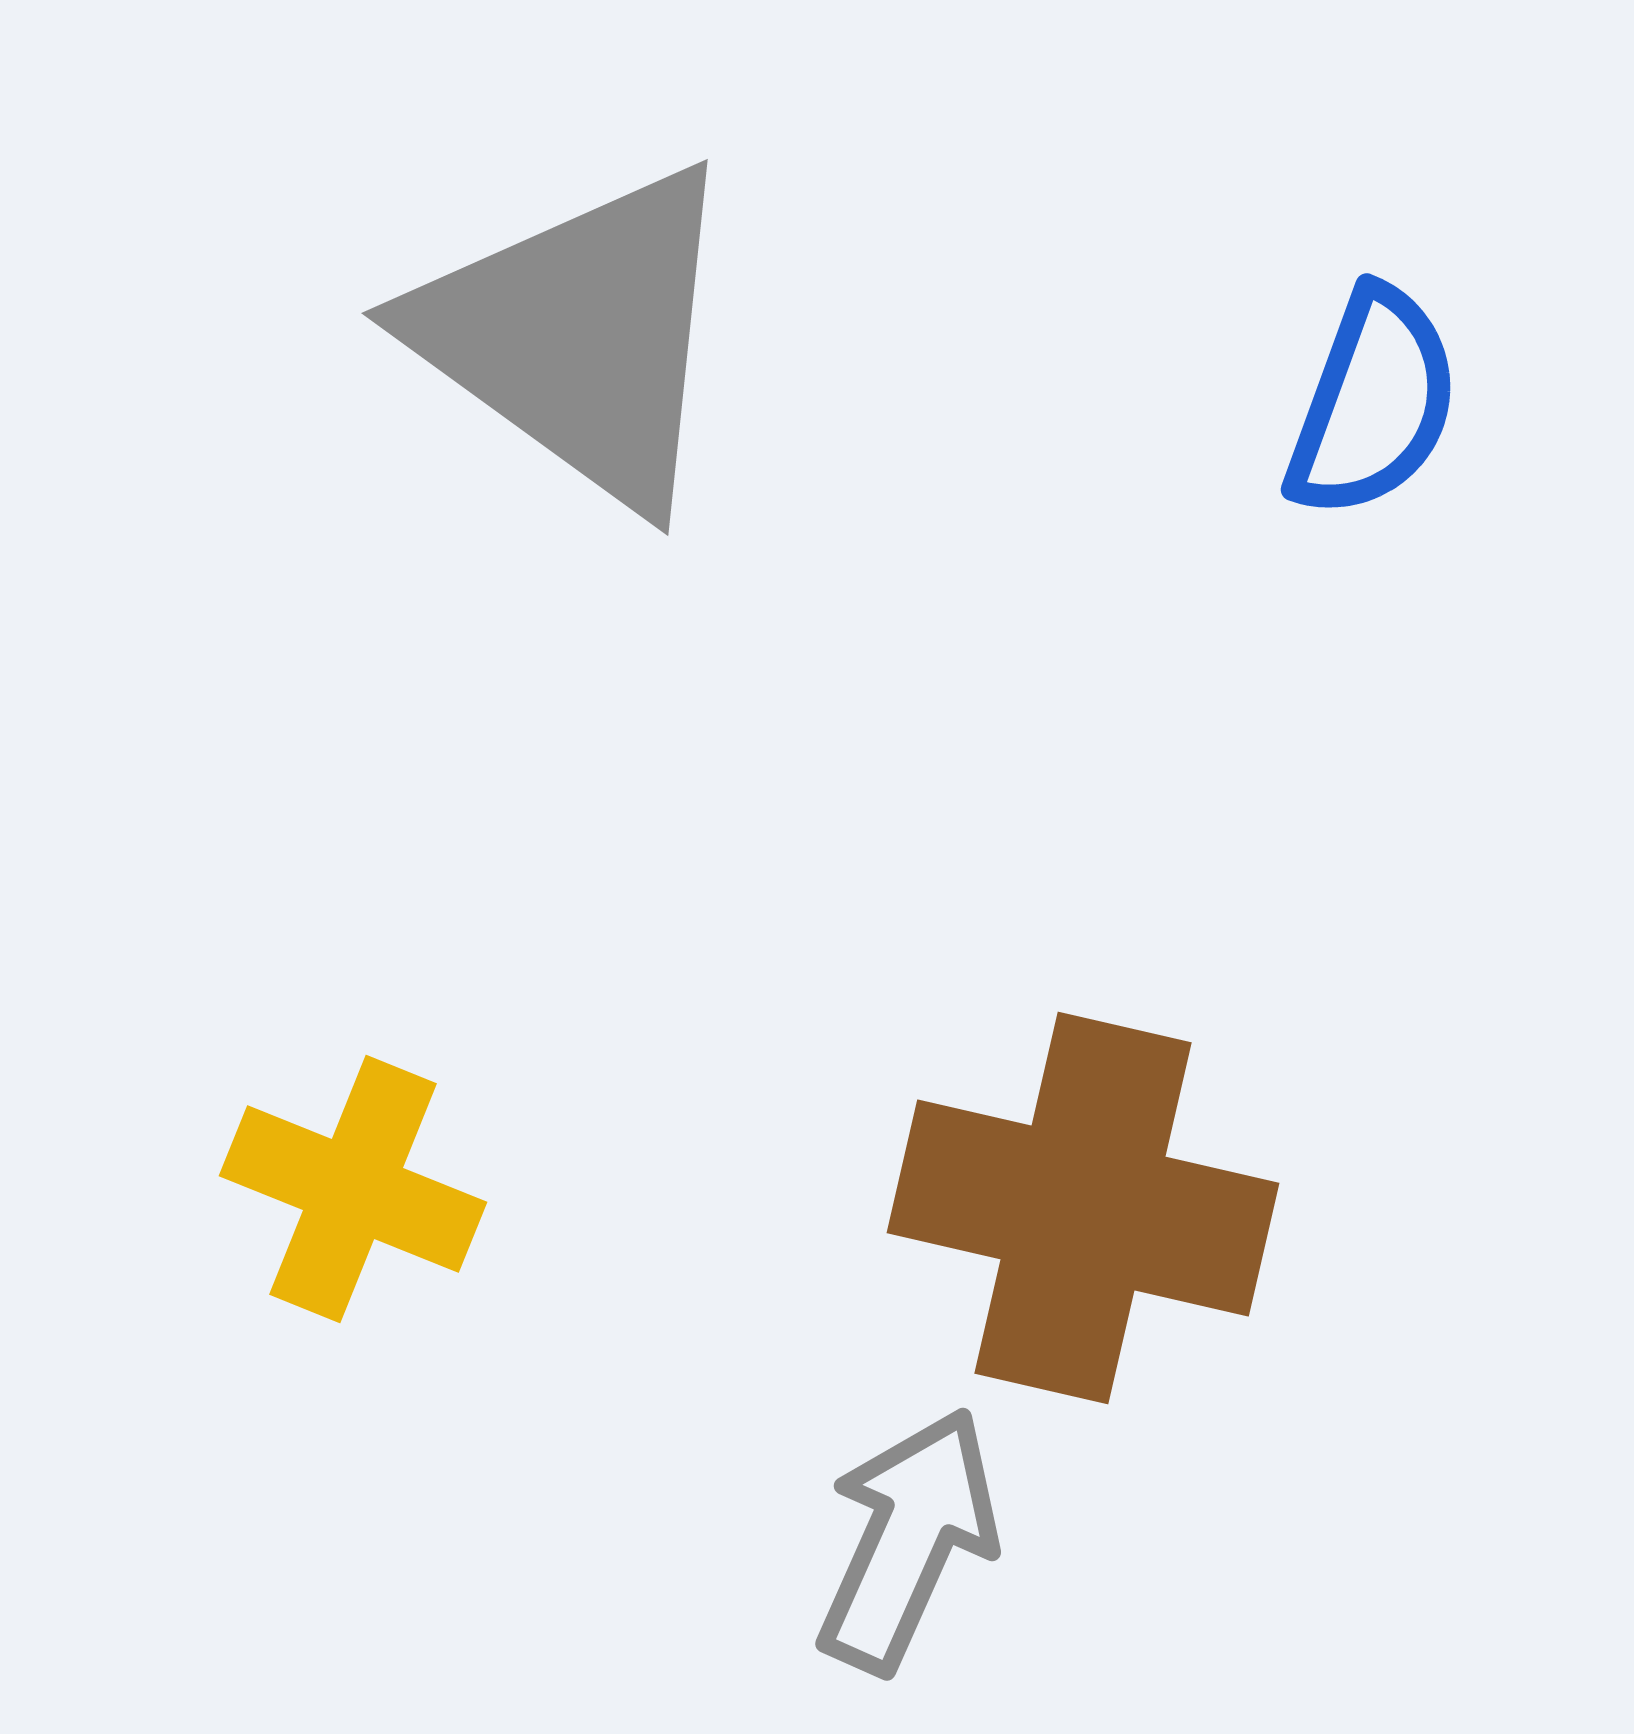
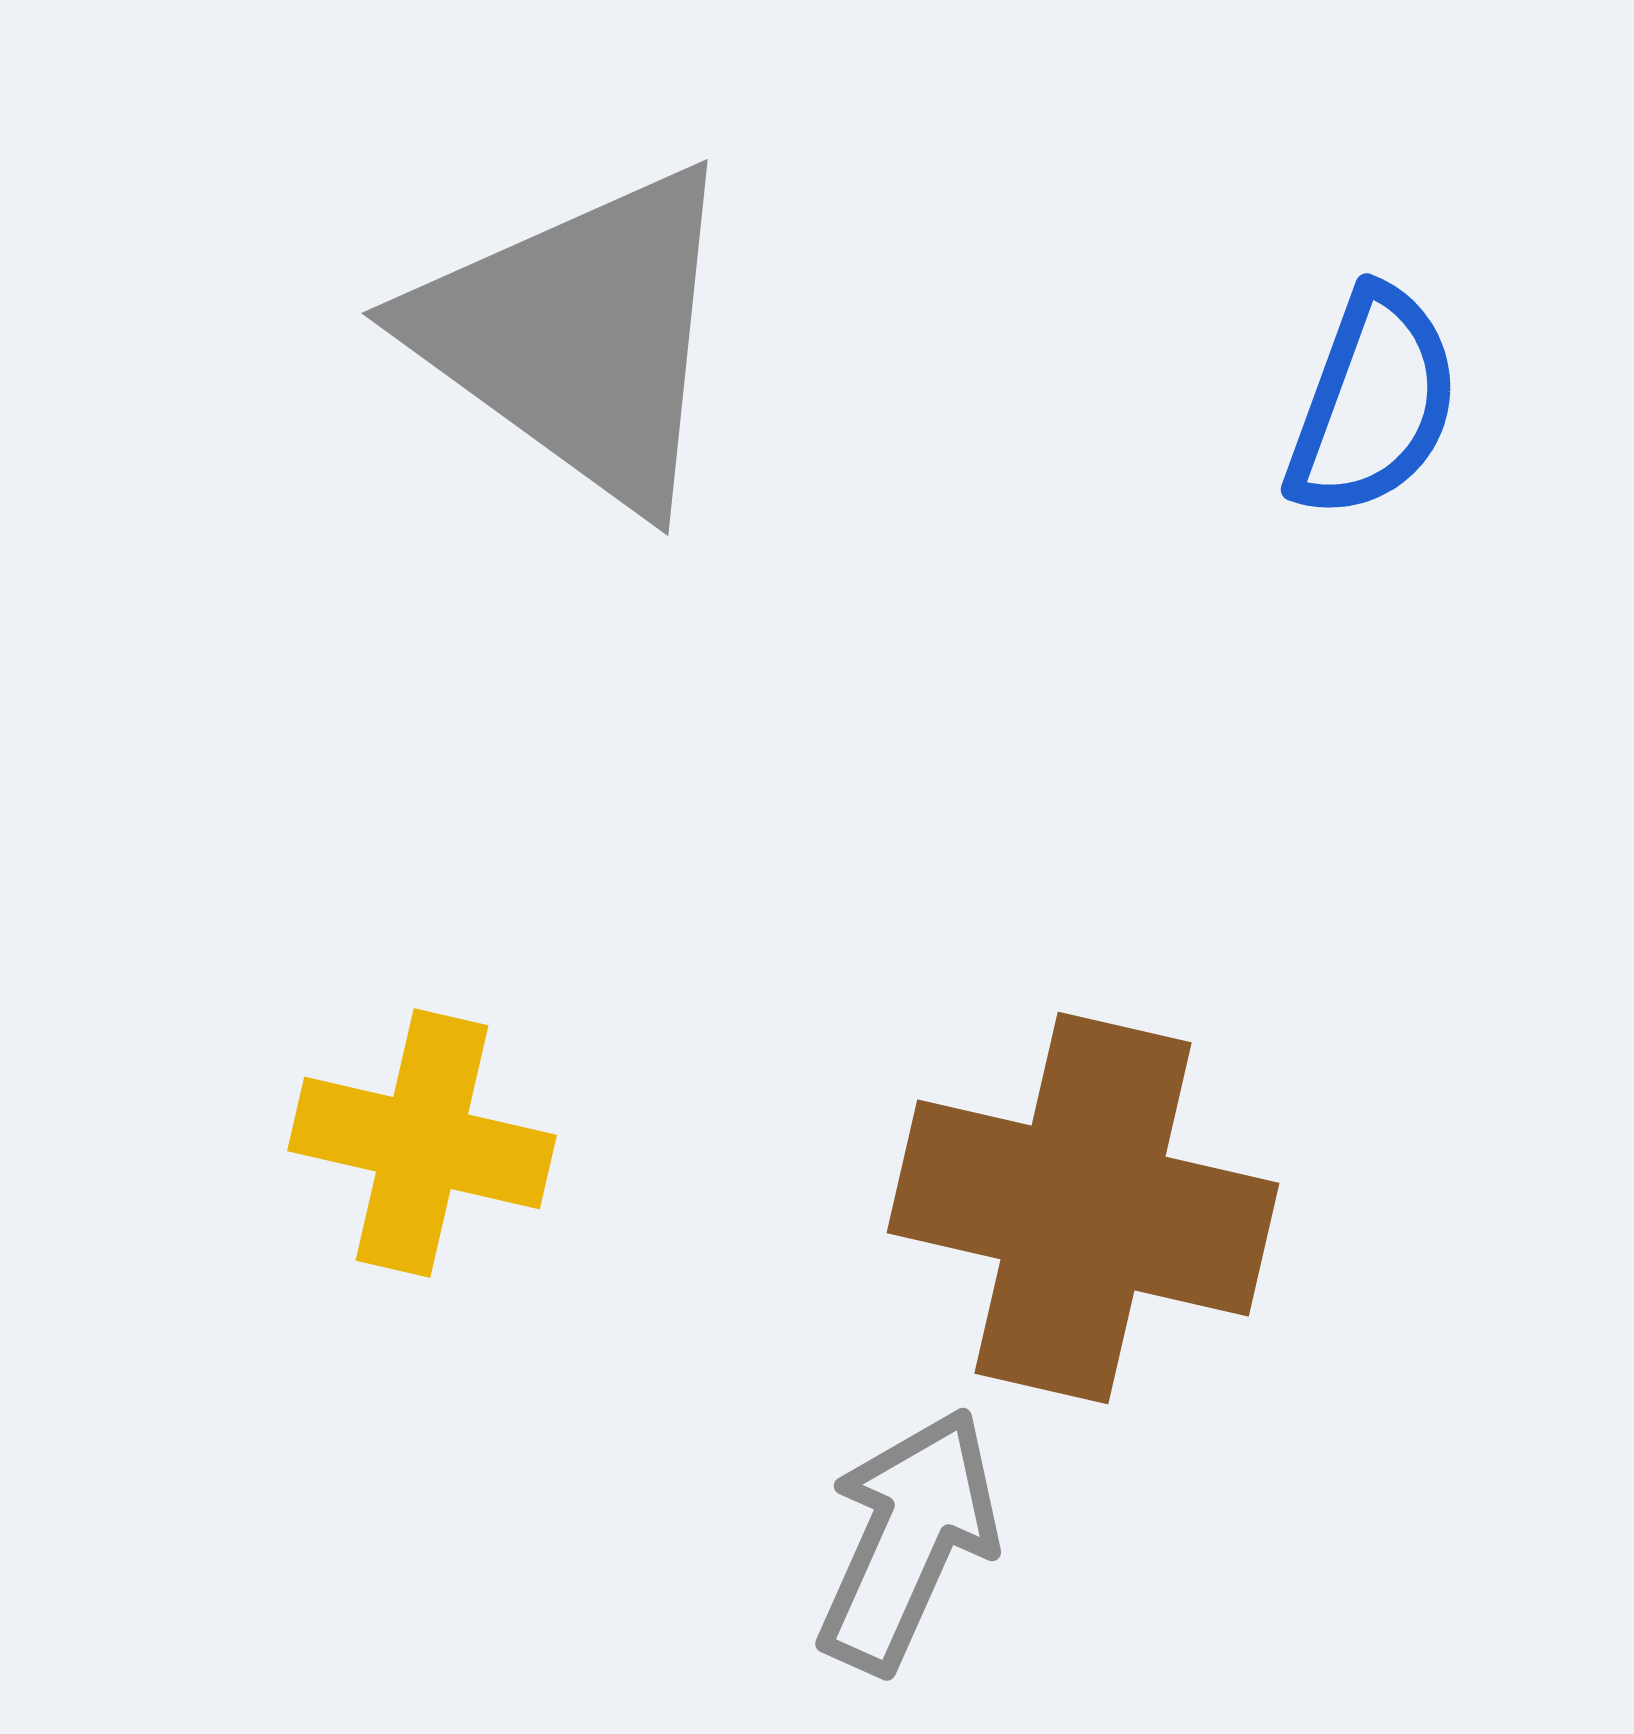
yellow cross: moved 69 px right, 46 px up; rotated 9 degrees counterclockwise
